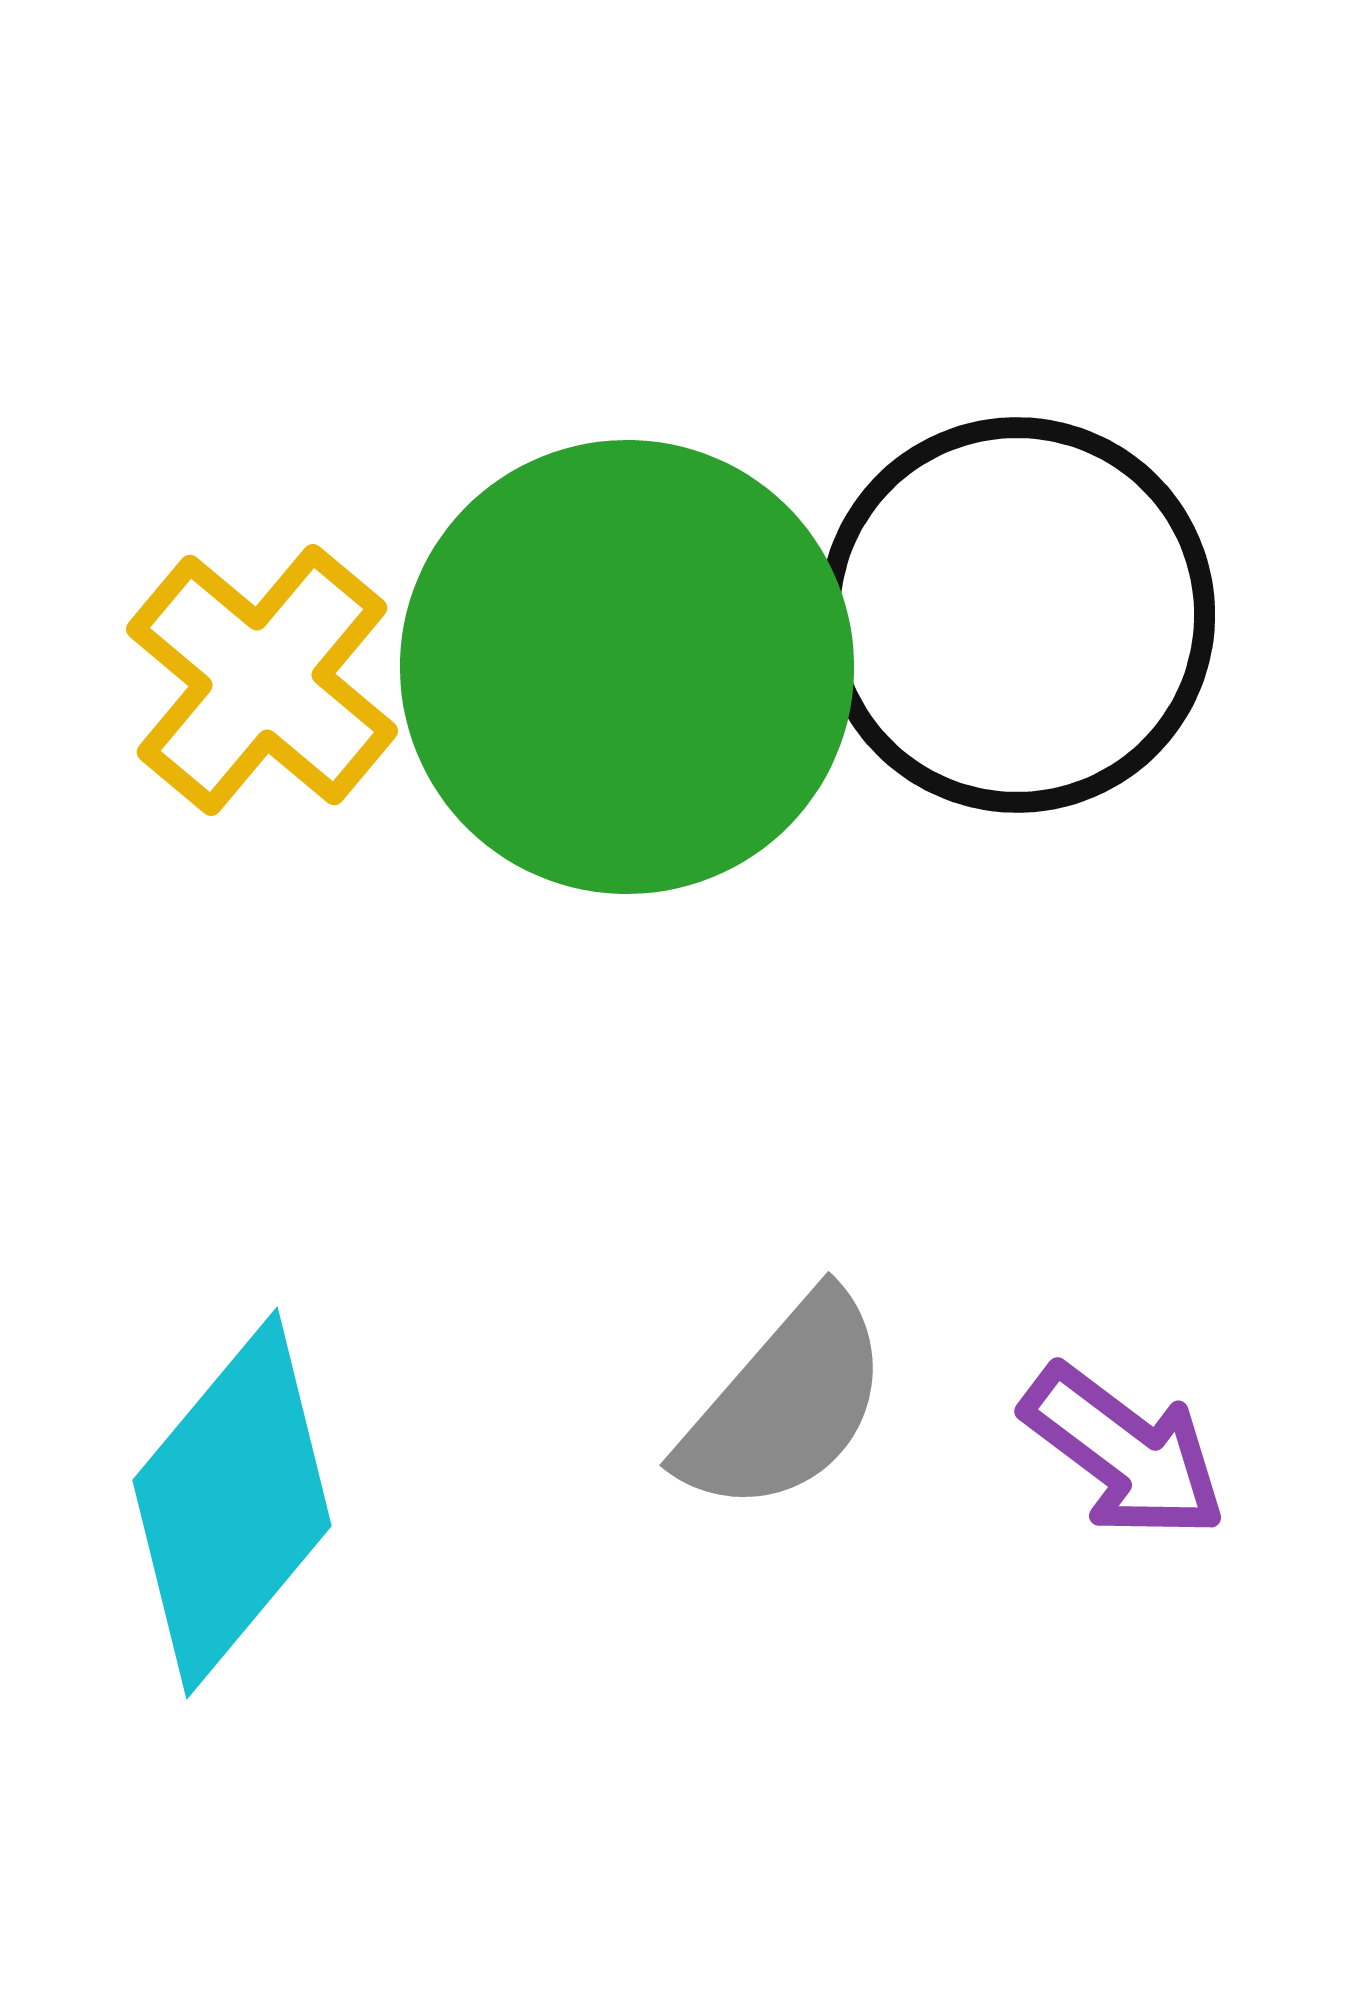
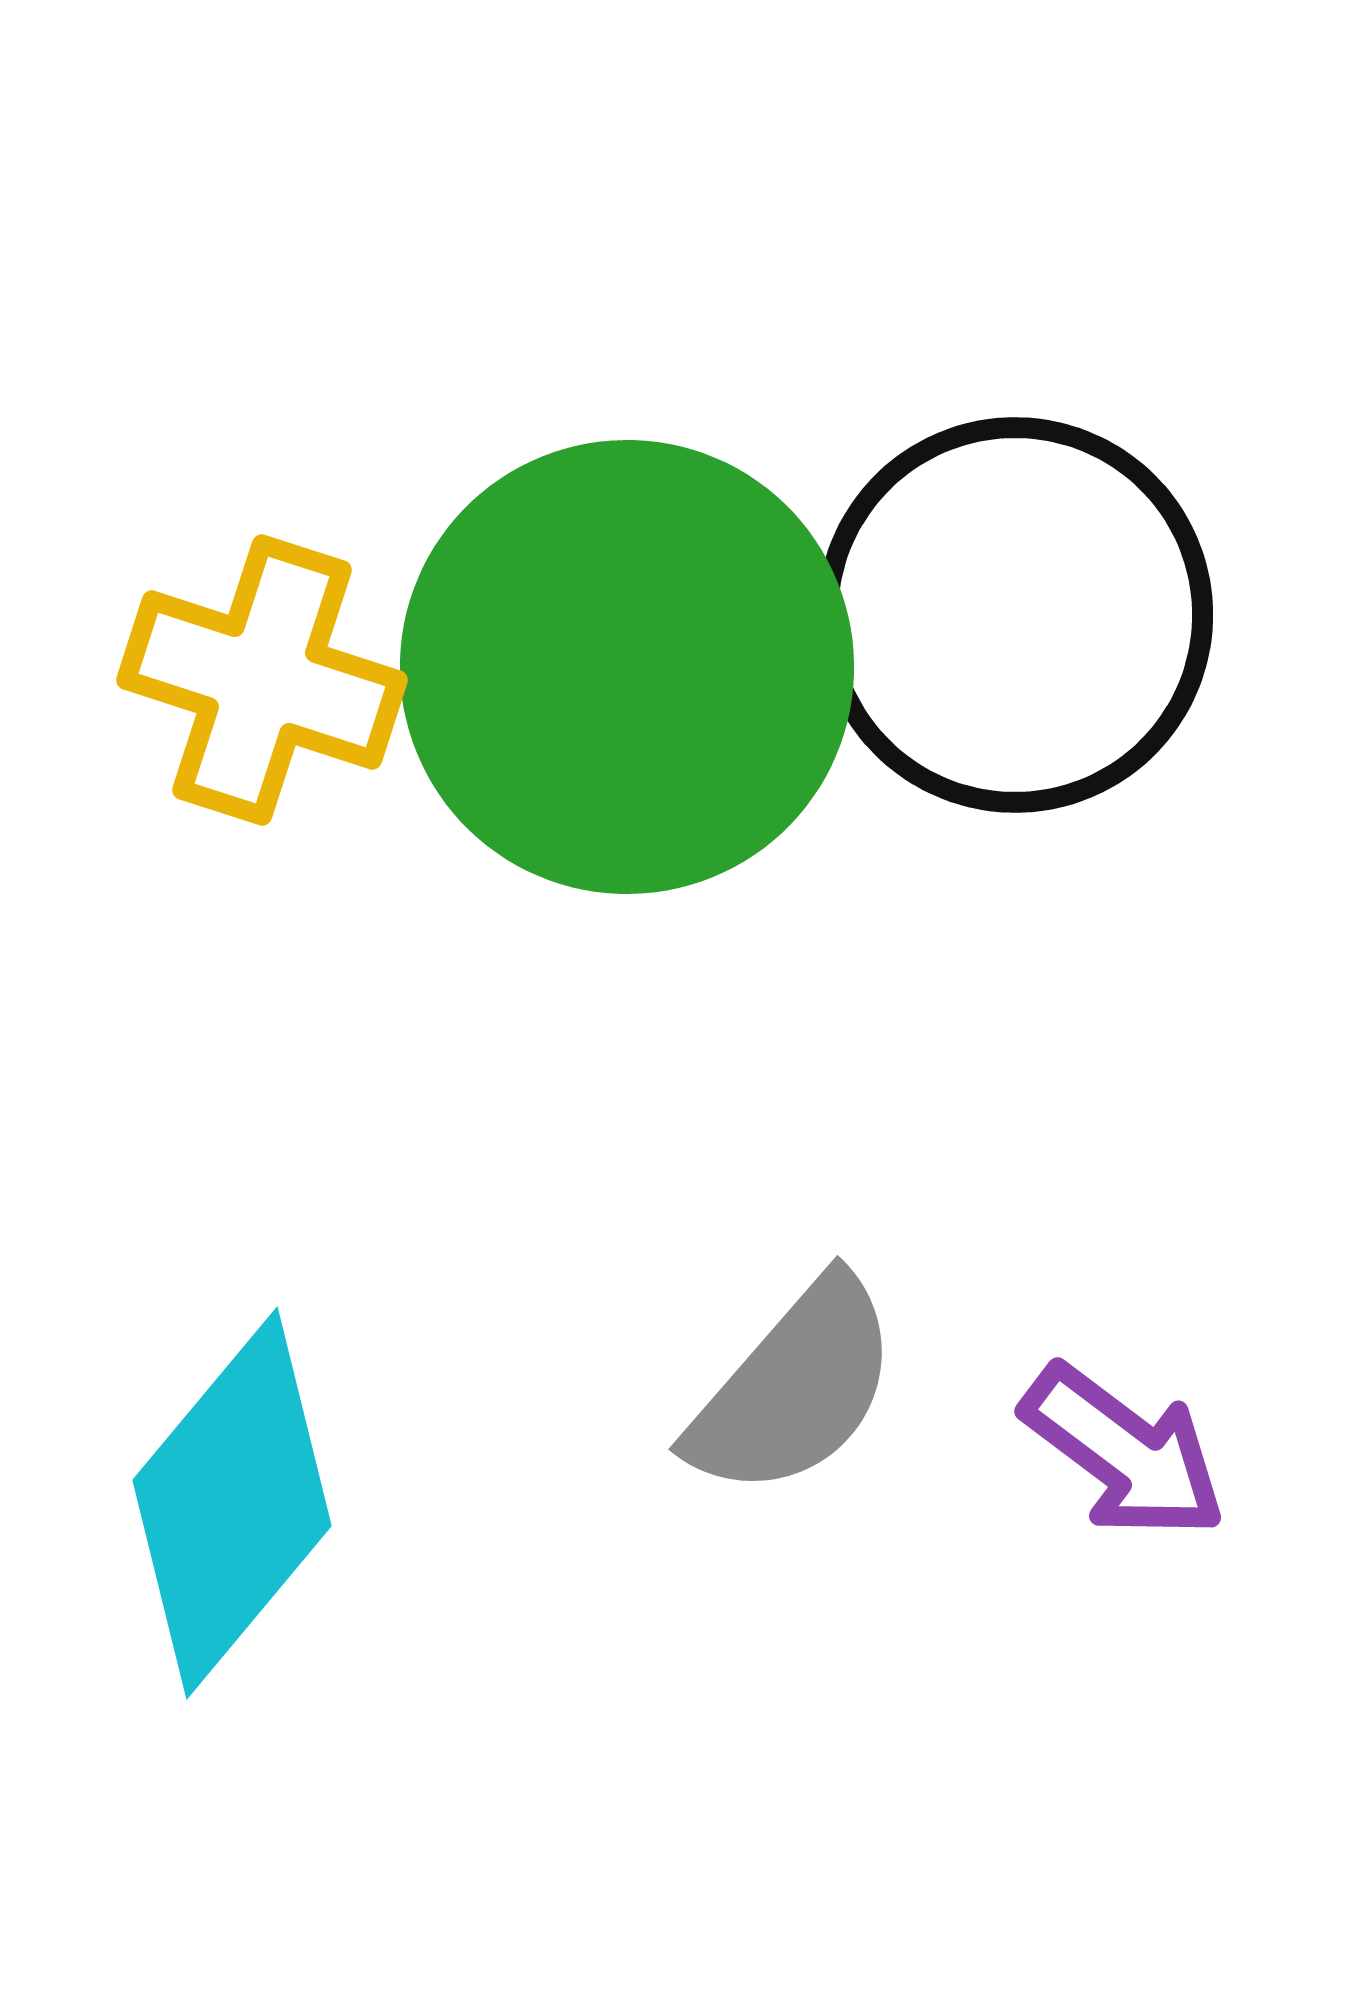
black circle: moved 2 px left
yellow cross: rotated 22 degrees counterclockwise
gray semicircle: moved 9 px right, 16 px up
